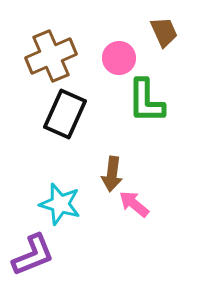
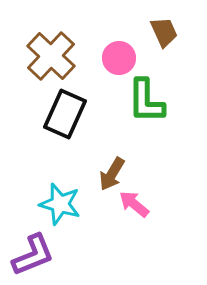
brown cross: rotated 24 degrees counterclockwise
brown arrow: rotated 24 degrees clockwise
